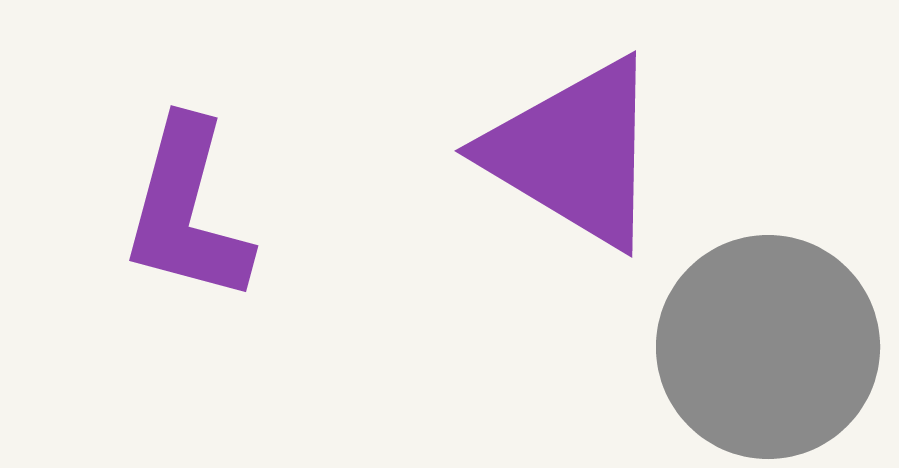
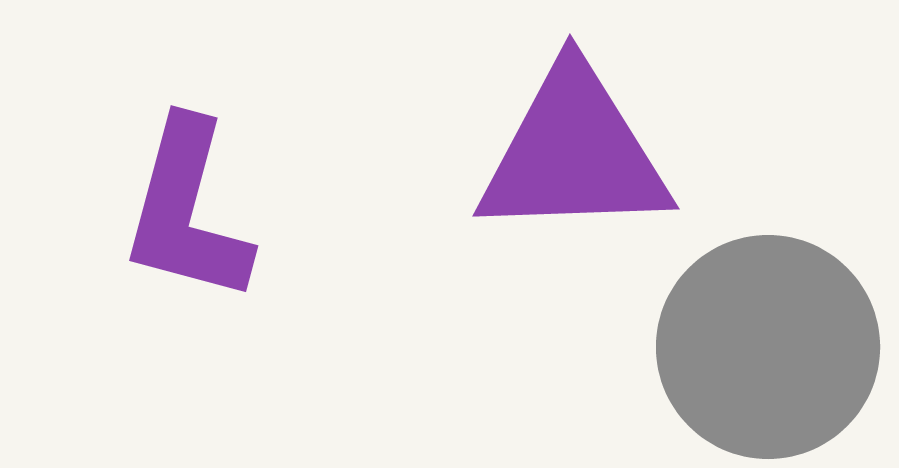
purple triangle: rotated 33 degrees counterclockwise
